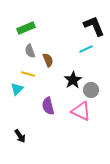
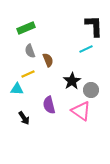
black L-shape: rotated 20 degrees clockwise
yellow line: rotated 40 degrees counterclockwise
black star: moved 1 px left, 1 px down
cyan triangle: rotated 48 degrees clockwise
purple semicircle: moved 1 px right, 1 px up
pink triangle: rotated 10 degrees clockwise
black arrow: moved 4 px right, 18 px up
